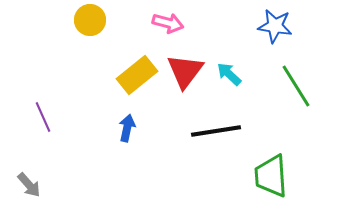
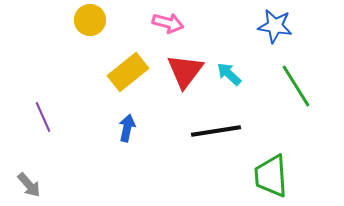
yellow rectangle: moved 9 px left, 3 px up
